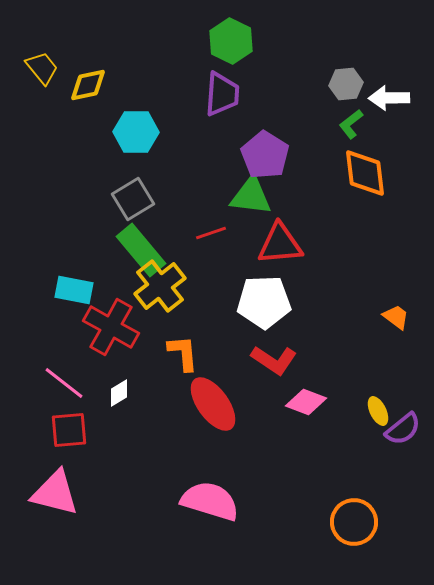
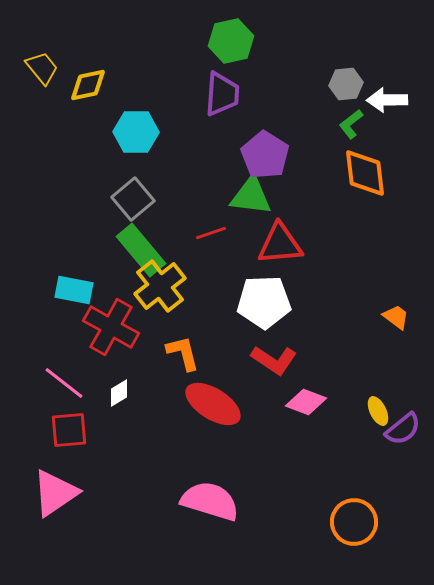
green hexagon: rotated 21 degrees clockwise
white arrow: moved 2 px left, 2 px down
gray square: rotated 9 degrees counterclockwise
orange L-shape: rotated 9 degrees counterclockwise
red ellipse: rotated 22 degrees counterclockwise
pink triangle: rotated 48 degrees counterclockwise
